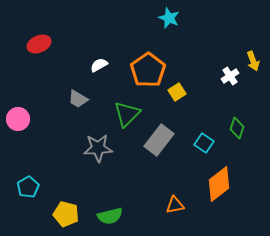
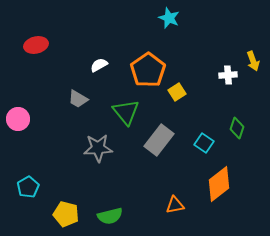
red ellipse: moved 3 px left, 1 px down; rotated 10 degrees clockwise
white cross: moved 2 px left, 1 px up; rotated 30 degrees clockwise
green triangle: moved 1 px left, 2 px up; rotated 24 degrees counterclockwise
